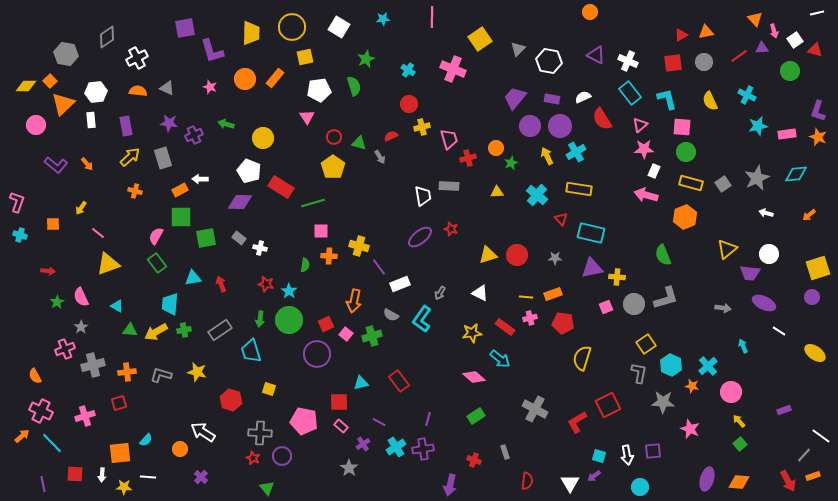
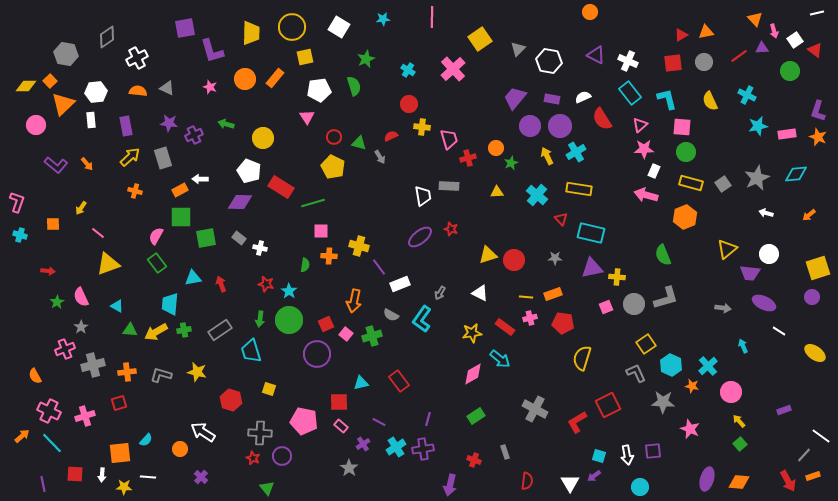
red triangle at (815, 50): rotated 21 degrees clockwise
pink cross at (453, 69): rotated 25 degrees clockwise
yellow cross at (422, 127): rotated 21 degrees clockwise
yellow pentagon at (333, 167): rotated 10 degrees counterclockwise
red circle at (517, 255): moved 3 px left, 5 px down
gray L-shape at (639, 373): moved 3 px left; rotated 35 degrees counterclockwise
pink diamond at (474, 377): moved 1 px left, 3 px up; rotated 70 degrees counterclockwise
pink cross at (41, 411): moved 8 px right
